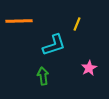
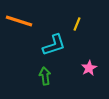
orange line: rotated 20 degrees clockwise
green arrow: moved 2 px right
